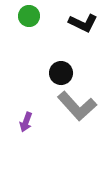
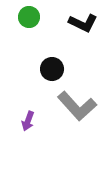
green circle: moved 1 px down
black circle: moved 9 px left, 4 px up
purple arrow: moved 2 px right, 1 px up
